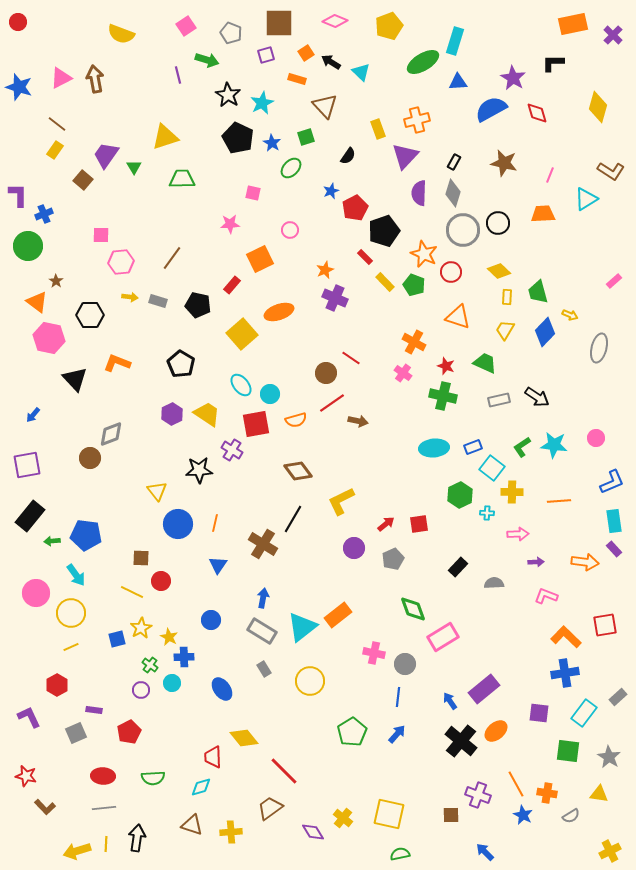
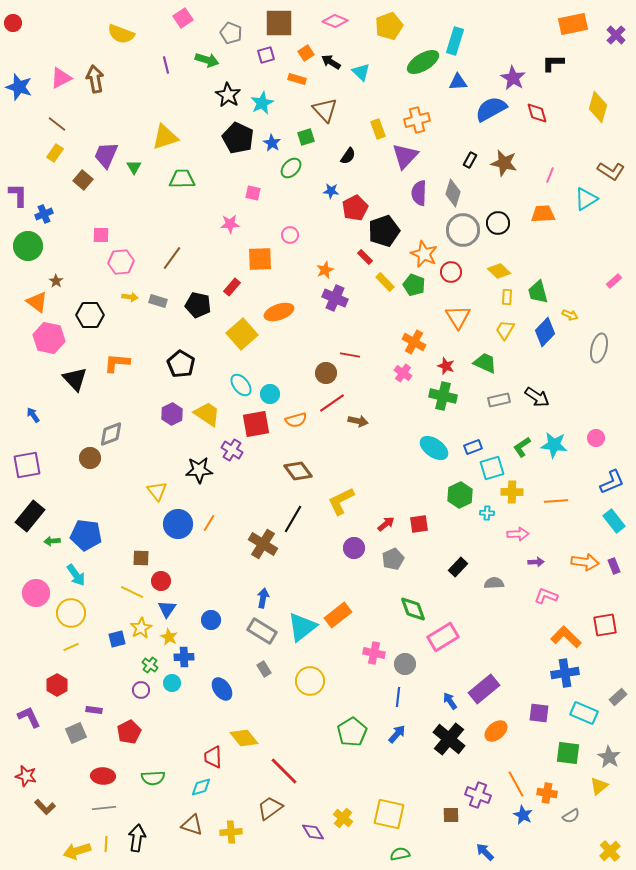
red circle at (18, 22): moved 5 px left, 1 px down
pink square at (186, 26): moved 3 px left, 8 px up
purple cross at (613, 35): moved 3 px right
purple line at (178, 75): moved 12 px left, 10 px up
brown triangle at (325, 106): moved 4 px down
yellow rectangle at (55, 150): moved 3 px down
purple trapezoid at (106, 155): rotated 12 degrees counterclockwise
black rectangle at (454, 162): moved 16 px right, 2 px up
blue star at (331, 191): rotated 28 degrees clockwise
pink circle at (290, 230): moved 5 px down
orange square at (260, 259): rotated 24 degrees clockwise
red rectangle at (232, 285): moved 2 px down
orange triangle at (458, 317): rotated 40 degrees clockwise
red line at (351, 358): moved 1 px left, 3 px up; rotated 24 degrees counterclockwise
orange L-shape at (117, 363): rotated 16 degrees counterclockwise
blue arrow at (33, 415): rotated 105 degrees clockwise
cyan ellipse at (434, 448): rotated 40 degrees clockwise
cyan square at (492, 468): rotated 35 degrees clockwise
orange line at (559, 501): moved 3 px left
cyan rectangle at (614, 521): rotated 30 degrees counterclockwise
orange line at (215, 523): moved 6 px left; rotated 18 degrees clockwise
purple rectangle at (614, 549): moved 17 px down; rotated 21 degrees clockwise
blue triangle at (218, 565): moved 51 px left, 44 px down
cyan rectangle at (584, 713): rotated 76 degrees clockwise
black cross at (461, 741): moved 12 px left, 2 px up
green square at (568, 751): moved 2 px down
yellow triangle at (599, 794): moved 8 px up; rotated 48 degrees counterclockwise
yellow cross at (610, 851): rotated 15 degrees counterclockwise
